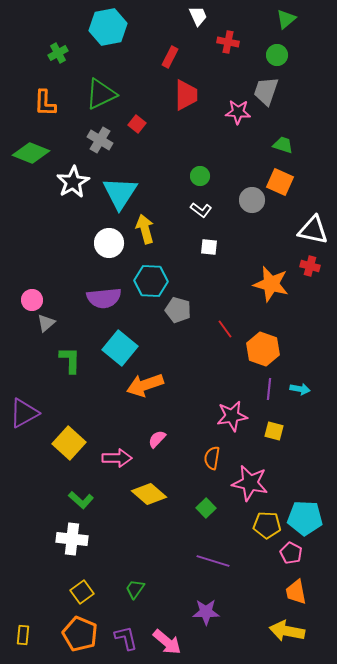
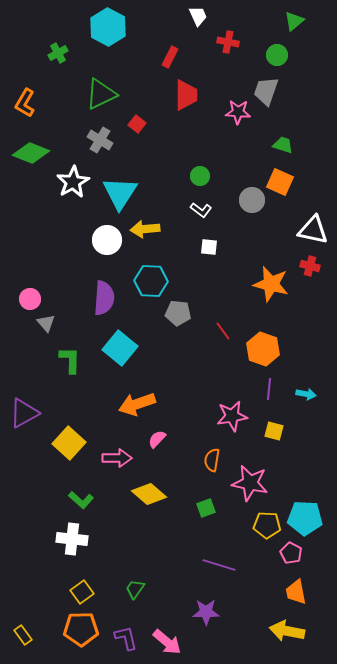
green triangle at (286, 19): moved 8 px right, 2 px down
cyan hexagon at (108, 27): rotated 21 degrees counterclockwise
orange L-shape at (45, 103): moved 20 px left; rotated 28 degrees clockwise
yellow arrow at (145, 229): rotated 80 degrees counterclockwise
white circle at (109, 243): moved 2 px left, 3 px up
purple semicircle at (104, 298): rotated 80 degrees counterclockwise
pink circle at (32, 300): moved 2 px left, 1 px up
gray pentagon at (178, 310): moved 3 px down; rotated 10 degrees counterclockwise
gray triangle at (46, 323): rotated 30 degrees counterclockwise
red line at (225, 329): moved 2 px left, 2 px down
orange arrow at (145, 385): moved 8 px left, 19 px down
cyan arrow at (300, 389): moved 6 px right, 5 px down
orange semicircle at (212, 458): moved 2 px down
green square at (206, 508): rotated 24 degrees clockwise
purple line at (213, 561): moved 6 px right, 4 px down
orange pentagon at (80, 634): moved 1 px right, 5 px up; rotated 24 degrees counterclockwise
yellow rectangle at (23, 635): rotated 42 degrees counterclockwise
